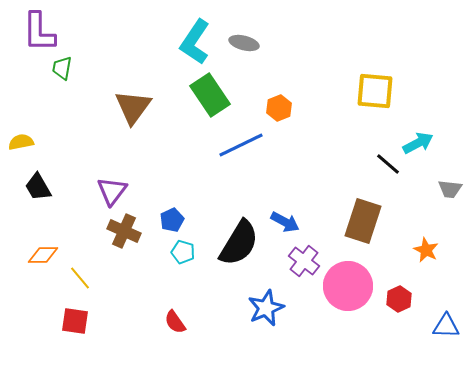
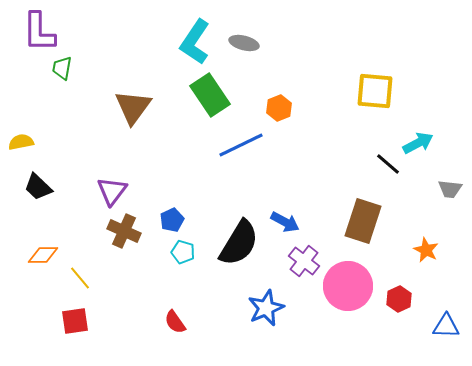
black trapezoid: rotated 16 degrees counterclockwise
red square: rotated 16 degrees counterclockwise
